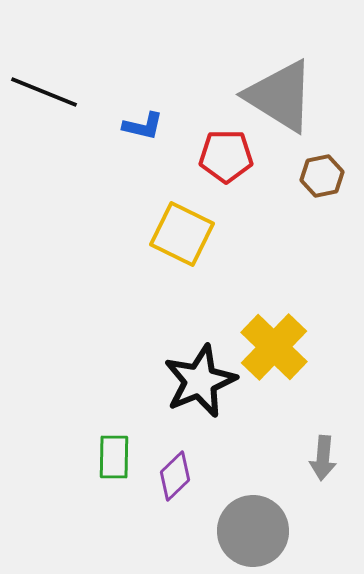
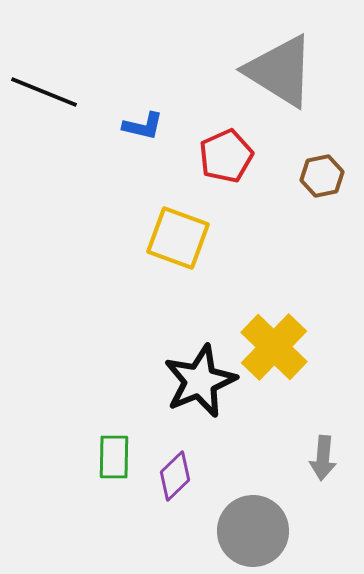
gray triangle: moved 25 px up
red pentagon: rotated 24 degrees counterclockwise
yellow square: moved 4 px left, 4 px down; rotated 6 degrees counterclockwise
